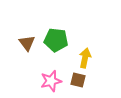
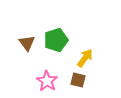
green pentagon: rotated 25 degrees counterclockwise
yellow arrow: rotated 24 degrees clockwise
pink star: moved 4 px left; rotated 25 degrees counterclockwise
